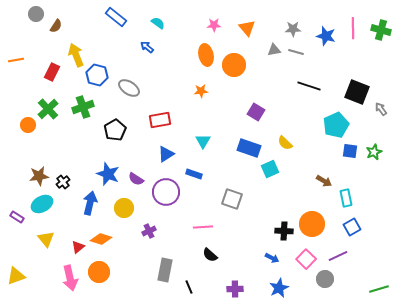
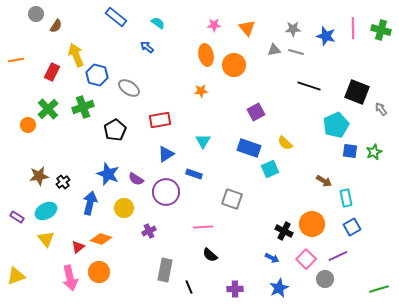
purple square at (256, 112): rotated 30 degrees clockwise
cyan ellipse at (42, 204): moved 4 px right, 7 px down
black cross at (284, 231): rotated 24 degrees clockwise
